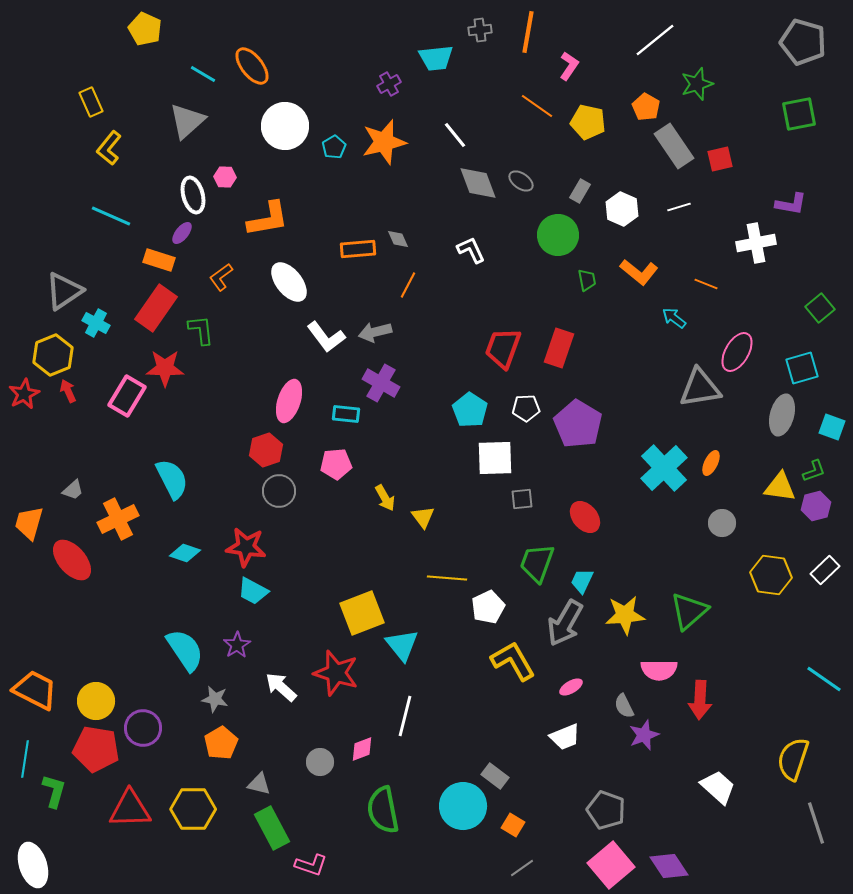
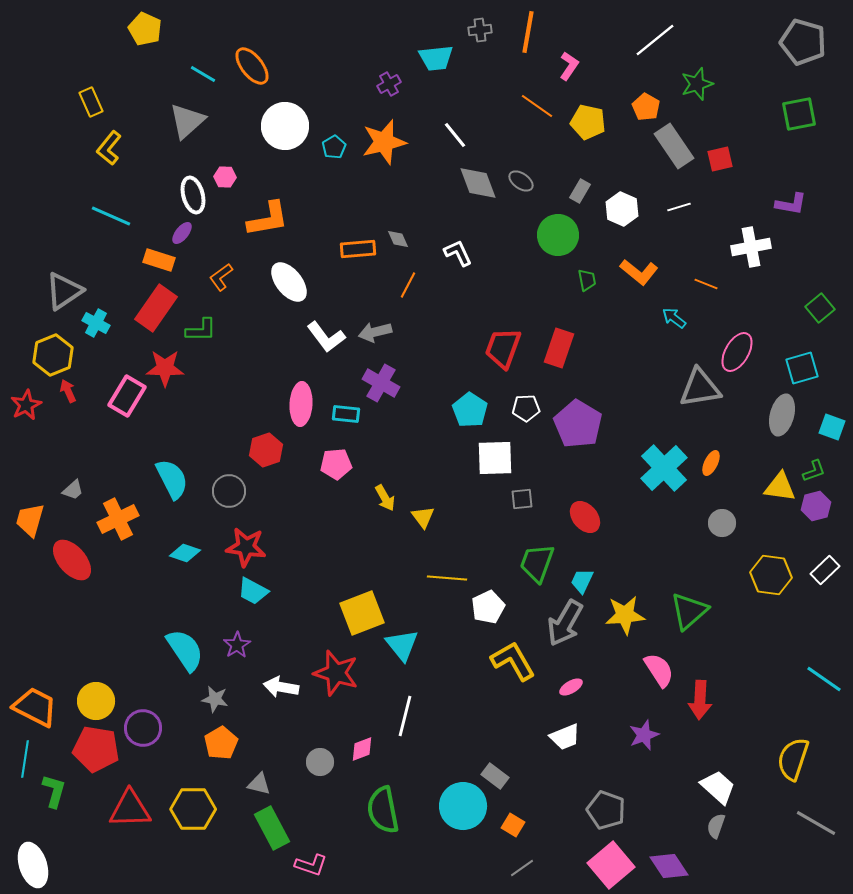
white cross at (756, 243): moved 5 px left, 4 px down
white L-shape at (471, 250): moved 13 px left, 3 px down
green L-shape at (201, 330): rotated 96 degrees clockwise
red star at (24, 394): moved 2 px right, 11 px down
pink ellipse at (289, 401): moved 12 px right, 3 px down; rotated 15 degrees counterclockwise
gray circle at (279, 491): moved 50 px left
orange trapezoid at (29, 523): moved 1 px right, 3 px up
pink semicircle at (659, 670): rotated 123 degrees counterclockwise
white arrow at (281, 687): rotated 32 degrees counterclockwise
orange trapezoid at (35, 690): moved 17 px down
gray semicircle at (624, 706): moved 92 px right, 120 px down; rotated 45 degrees clockwise
gray line at (816, 823): rotated 42 degrees counterclockwise
